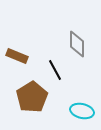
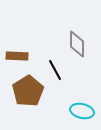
brown rectangle: rotated 20 degrees counterclockwise
brown pentagon: moved 4 px left, 6 px up
